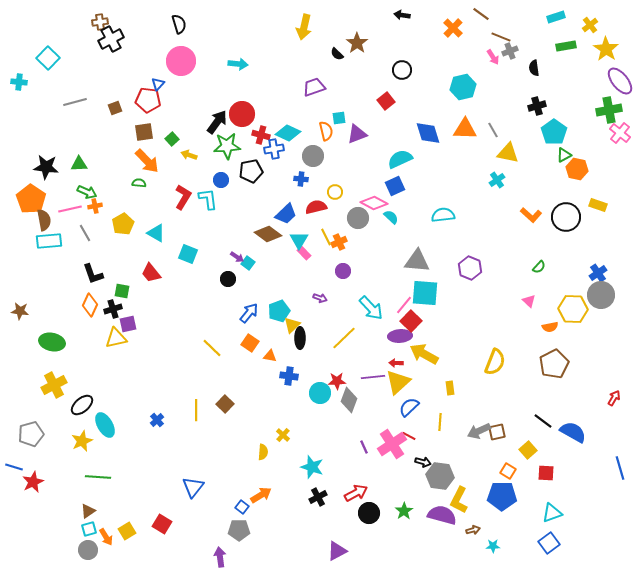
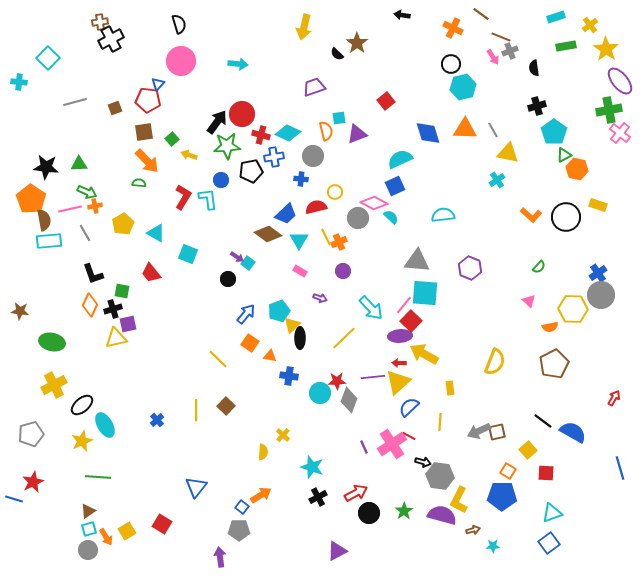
orange cross at (453, 28): rotated 18 degrees counterclockwise
black circle at (402, 70): moved 49 px right, 6 px up
blue cross at (274, 149): moved 8 px down
pink rectangle at (304, 253): moved 4 px left, 18 px down; rotated 16 degrees counterclockwise
blue arrow at (249, 313): moved 3 px left, 1 px down
yellow line at (212, 348): moved 6 px right, 11 px down
red arrow at (396, 363): moved 3 px right
brown square at (225, 404): moved 1 px right, 2 px down
blue line at (14, 467): moved 32 px down
blue triangle at (193, 487): moved 3 px right
